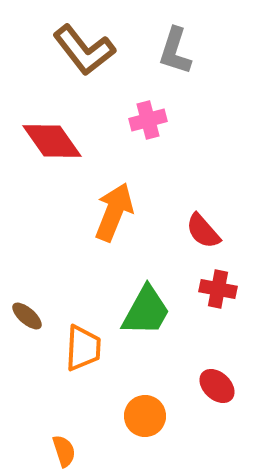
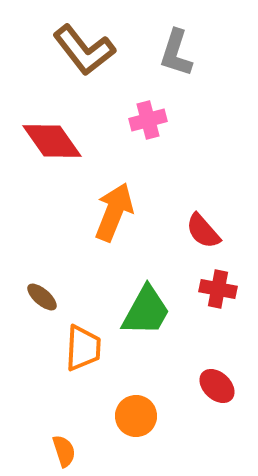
gray L-shape: moved 1 px right, 2 px down
brown ellipse: moved 15 px right, 19 px up
orange circle: moved 9 px left
